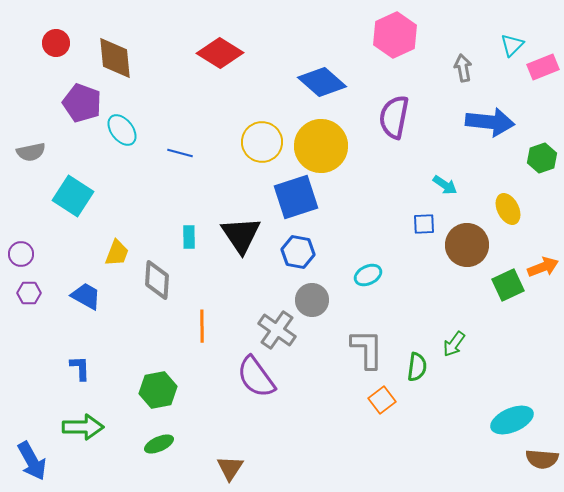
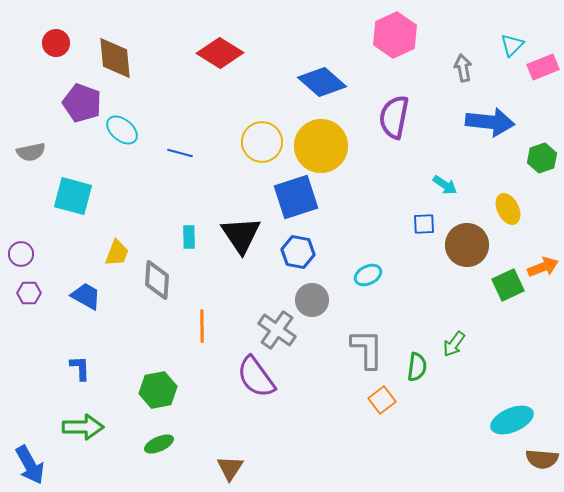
cyan ellipse at (122, 130): rotated 12 degrees counterclockwise
cyan square at (73, 196): rotated 18 degrees counterclockwise
blue arrow at (32, 461): moved 2 px left, 4 px down
